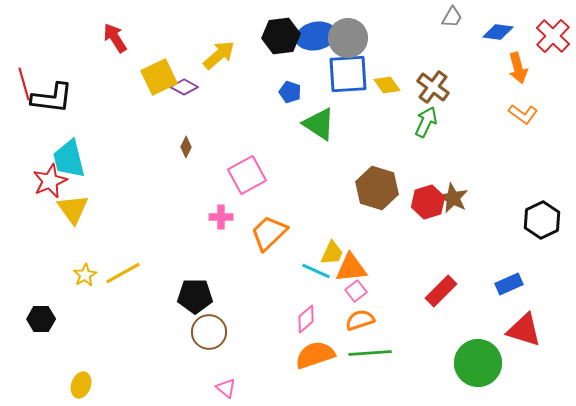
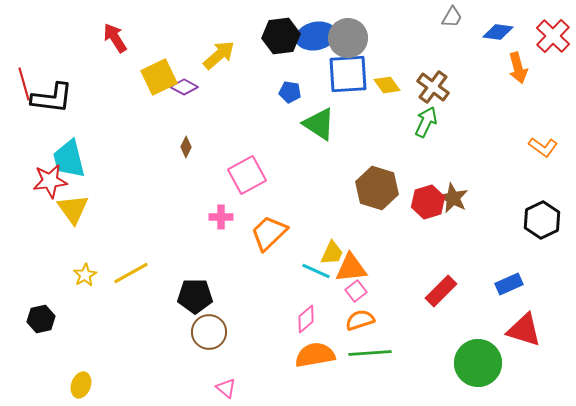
blue pentagon at (290, 92): rotated 10 degrees counterclockwise
orange L-shape at (523, 114): moved 20 px right, 33 px down
red star at (50, 181): rotated 16 degrees clockwise
yellow line at (123, 273): moved 8 px right
black hexagon at (41, 319): rotated 12 degrees counterclockwise
orange semicircle at (315, 355): rotated 9 degrees clockwise
